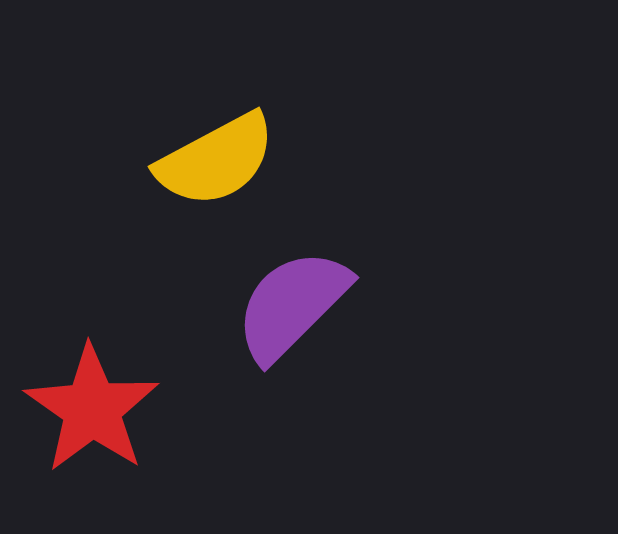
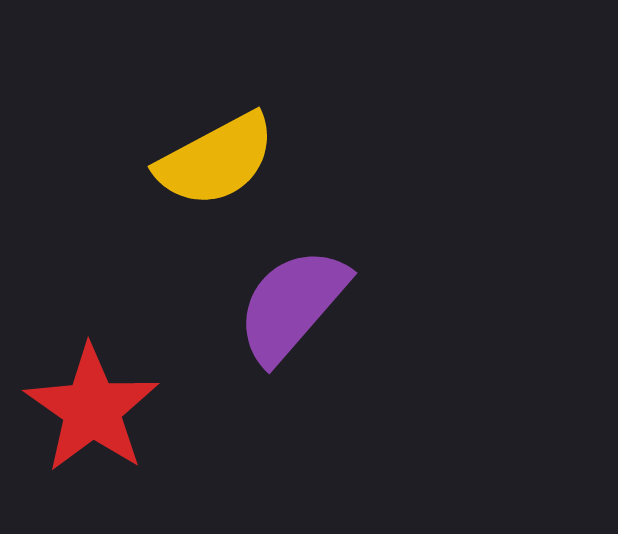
purple semicircle: rotated 4 degrees counterclockwise
